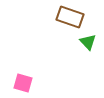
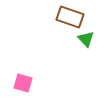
green triangle: moved 2 px left, 3 px up
